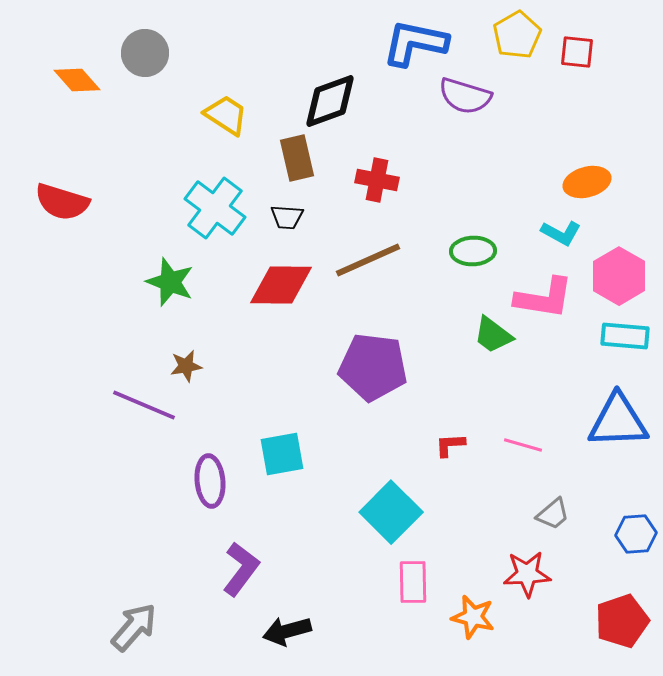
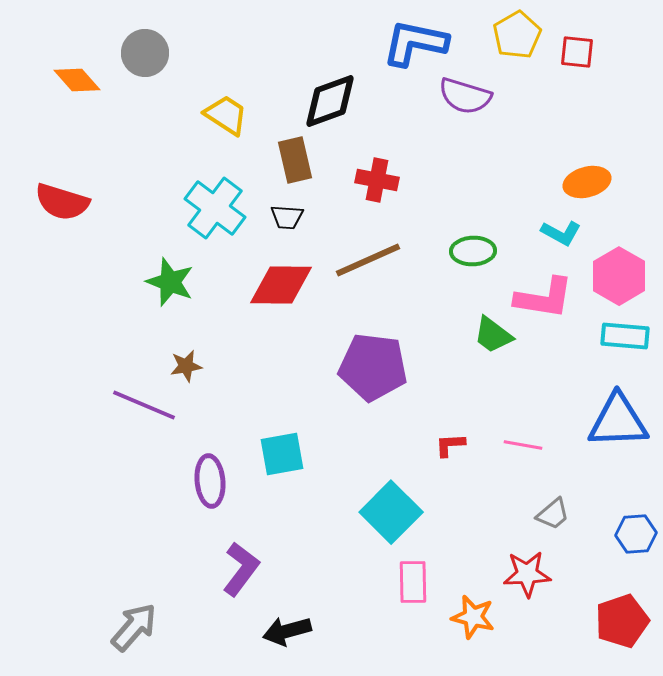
brown rectangle at (297, 158): moved 2 px left, 2 px down
pink line at (523, 445): rotated 6 degrees counterclockwise
